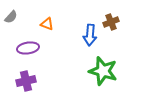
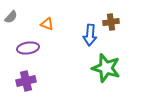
brown cross: rotated 14 degrees clockwise
green star: moved 3 px right, 3 px up
